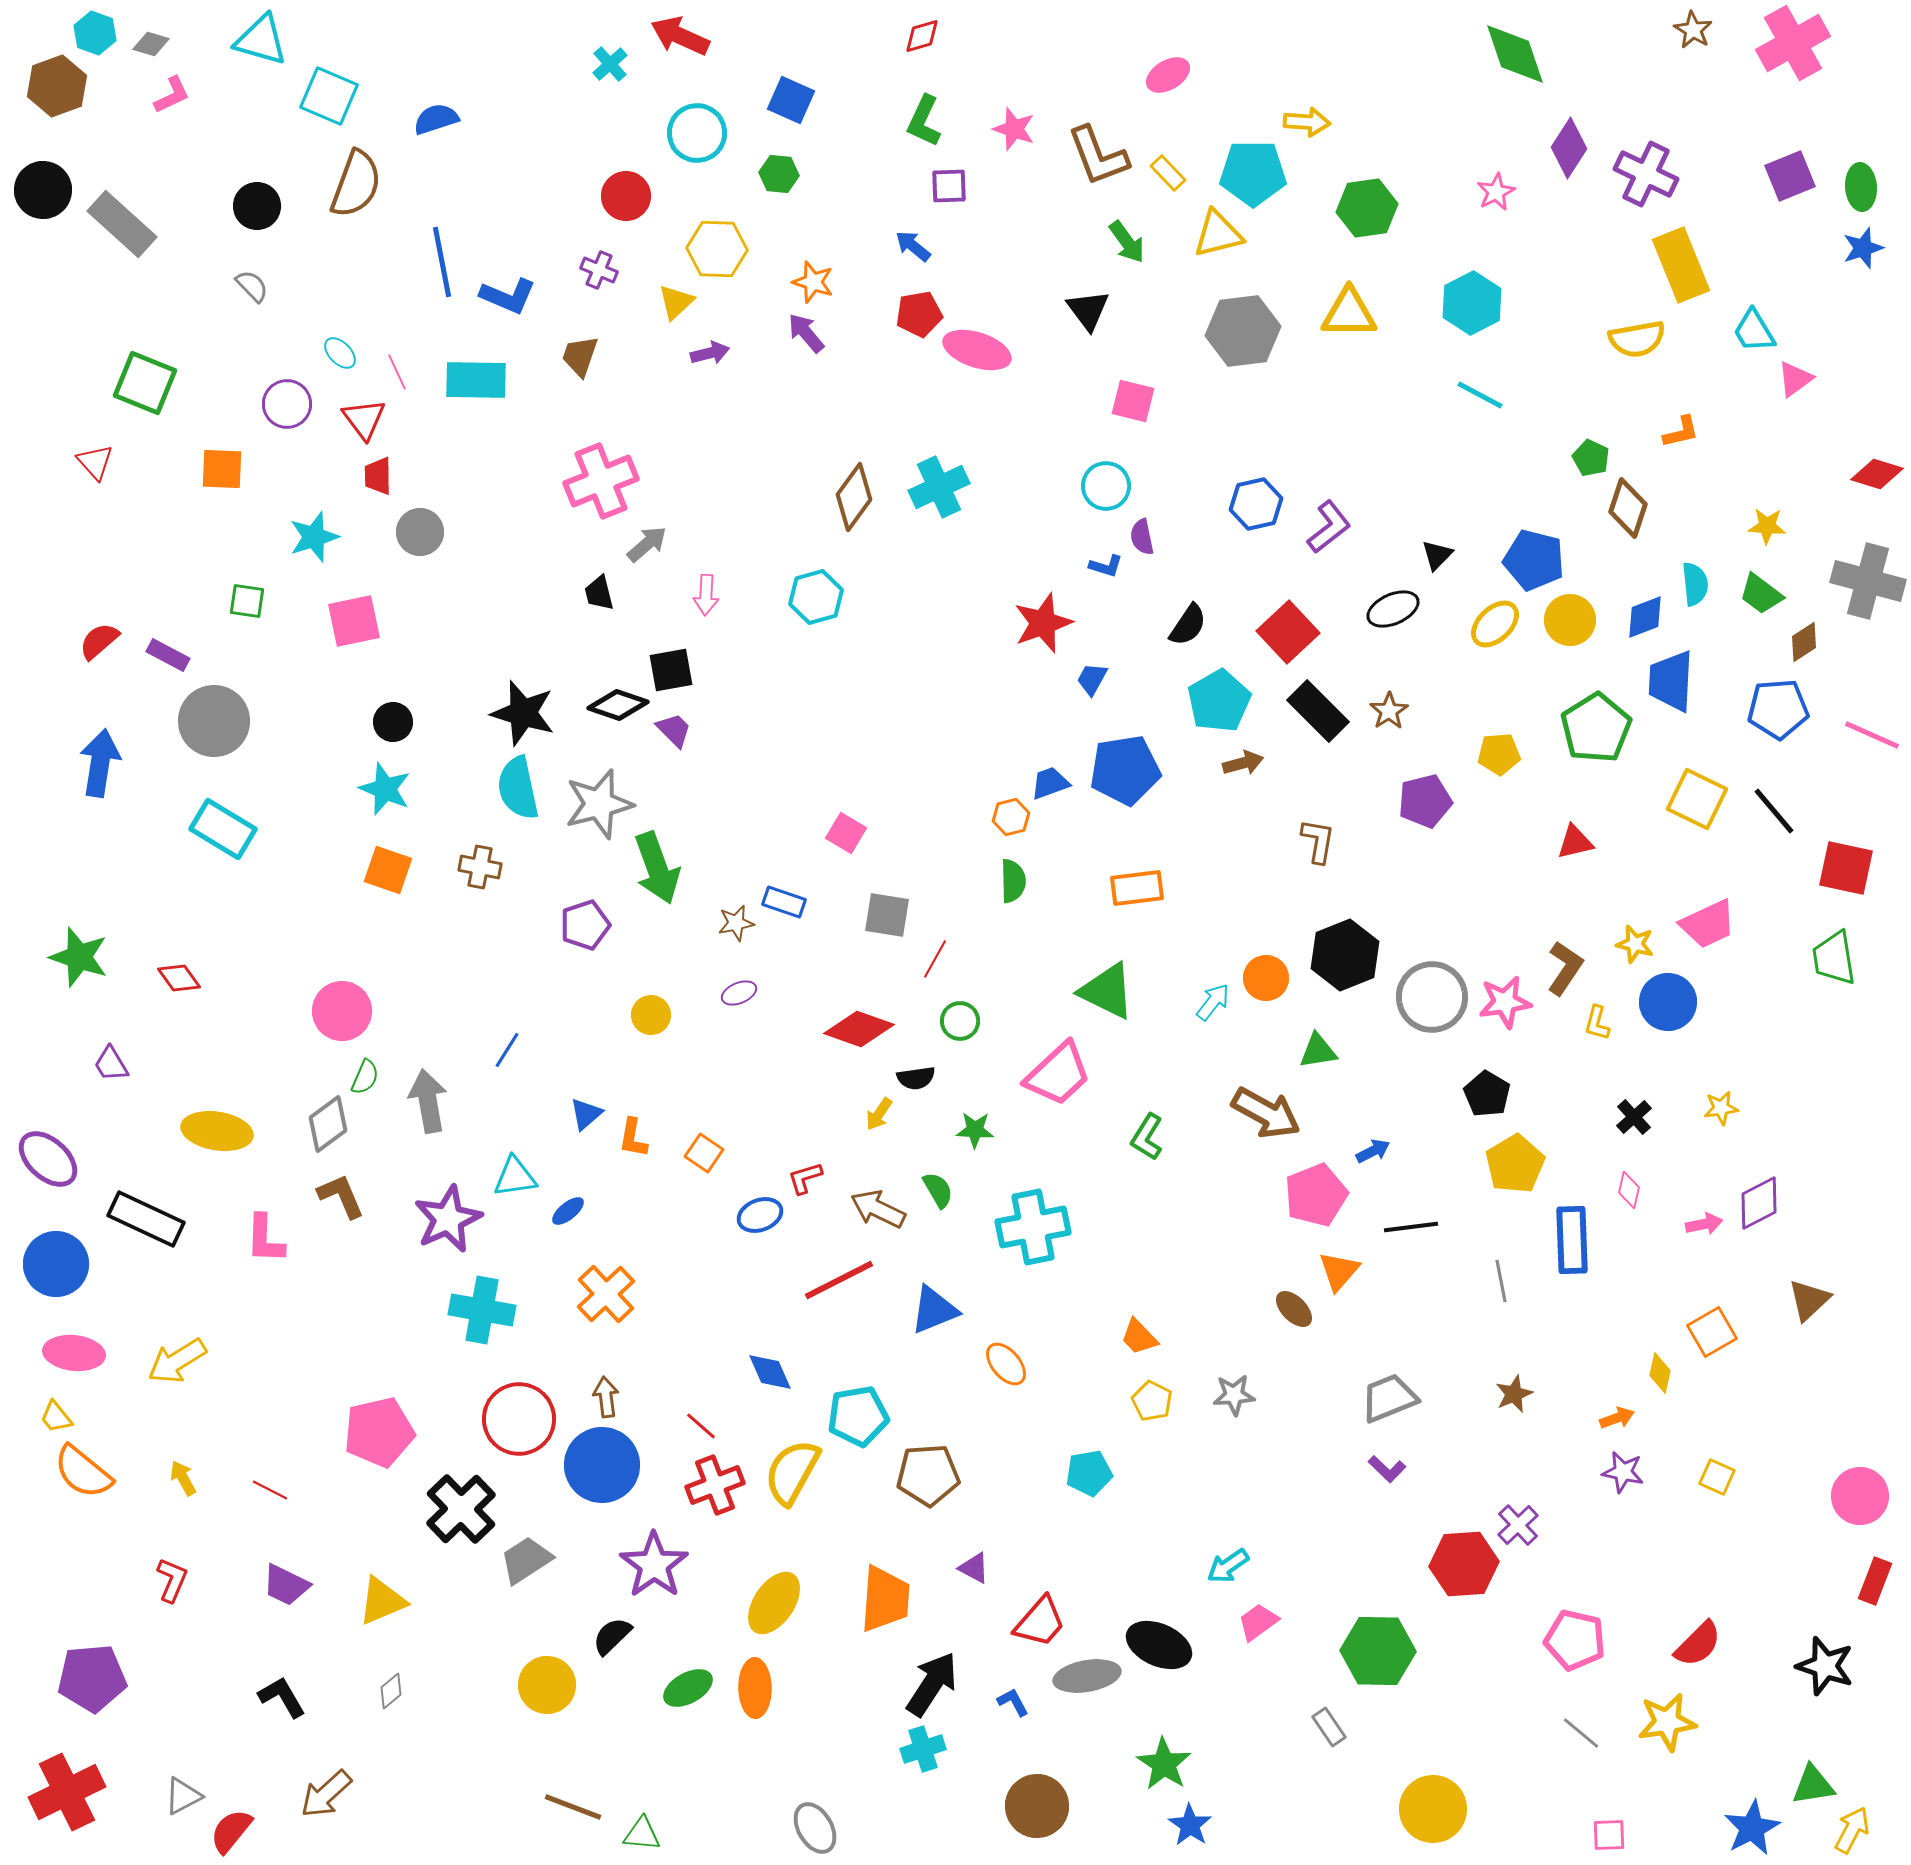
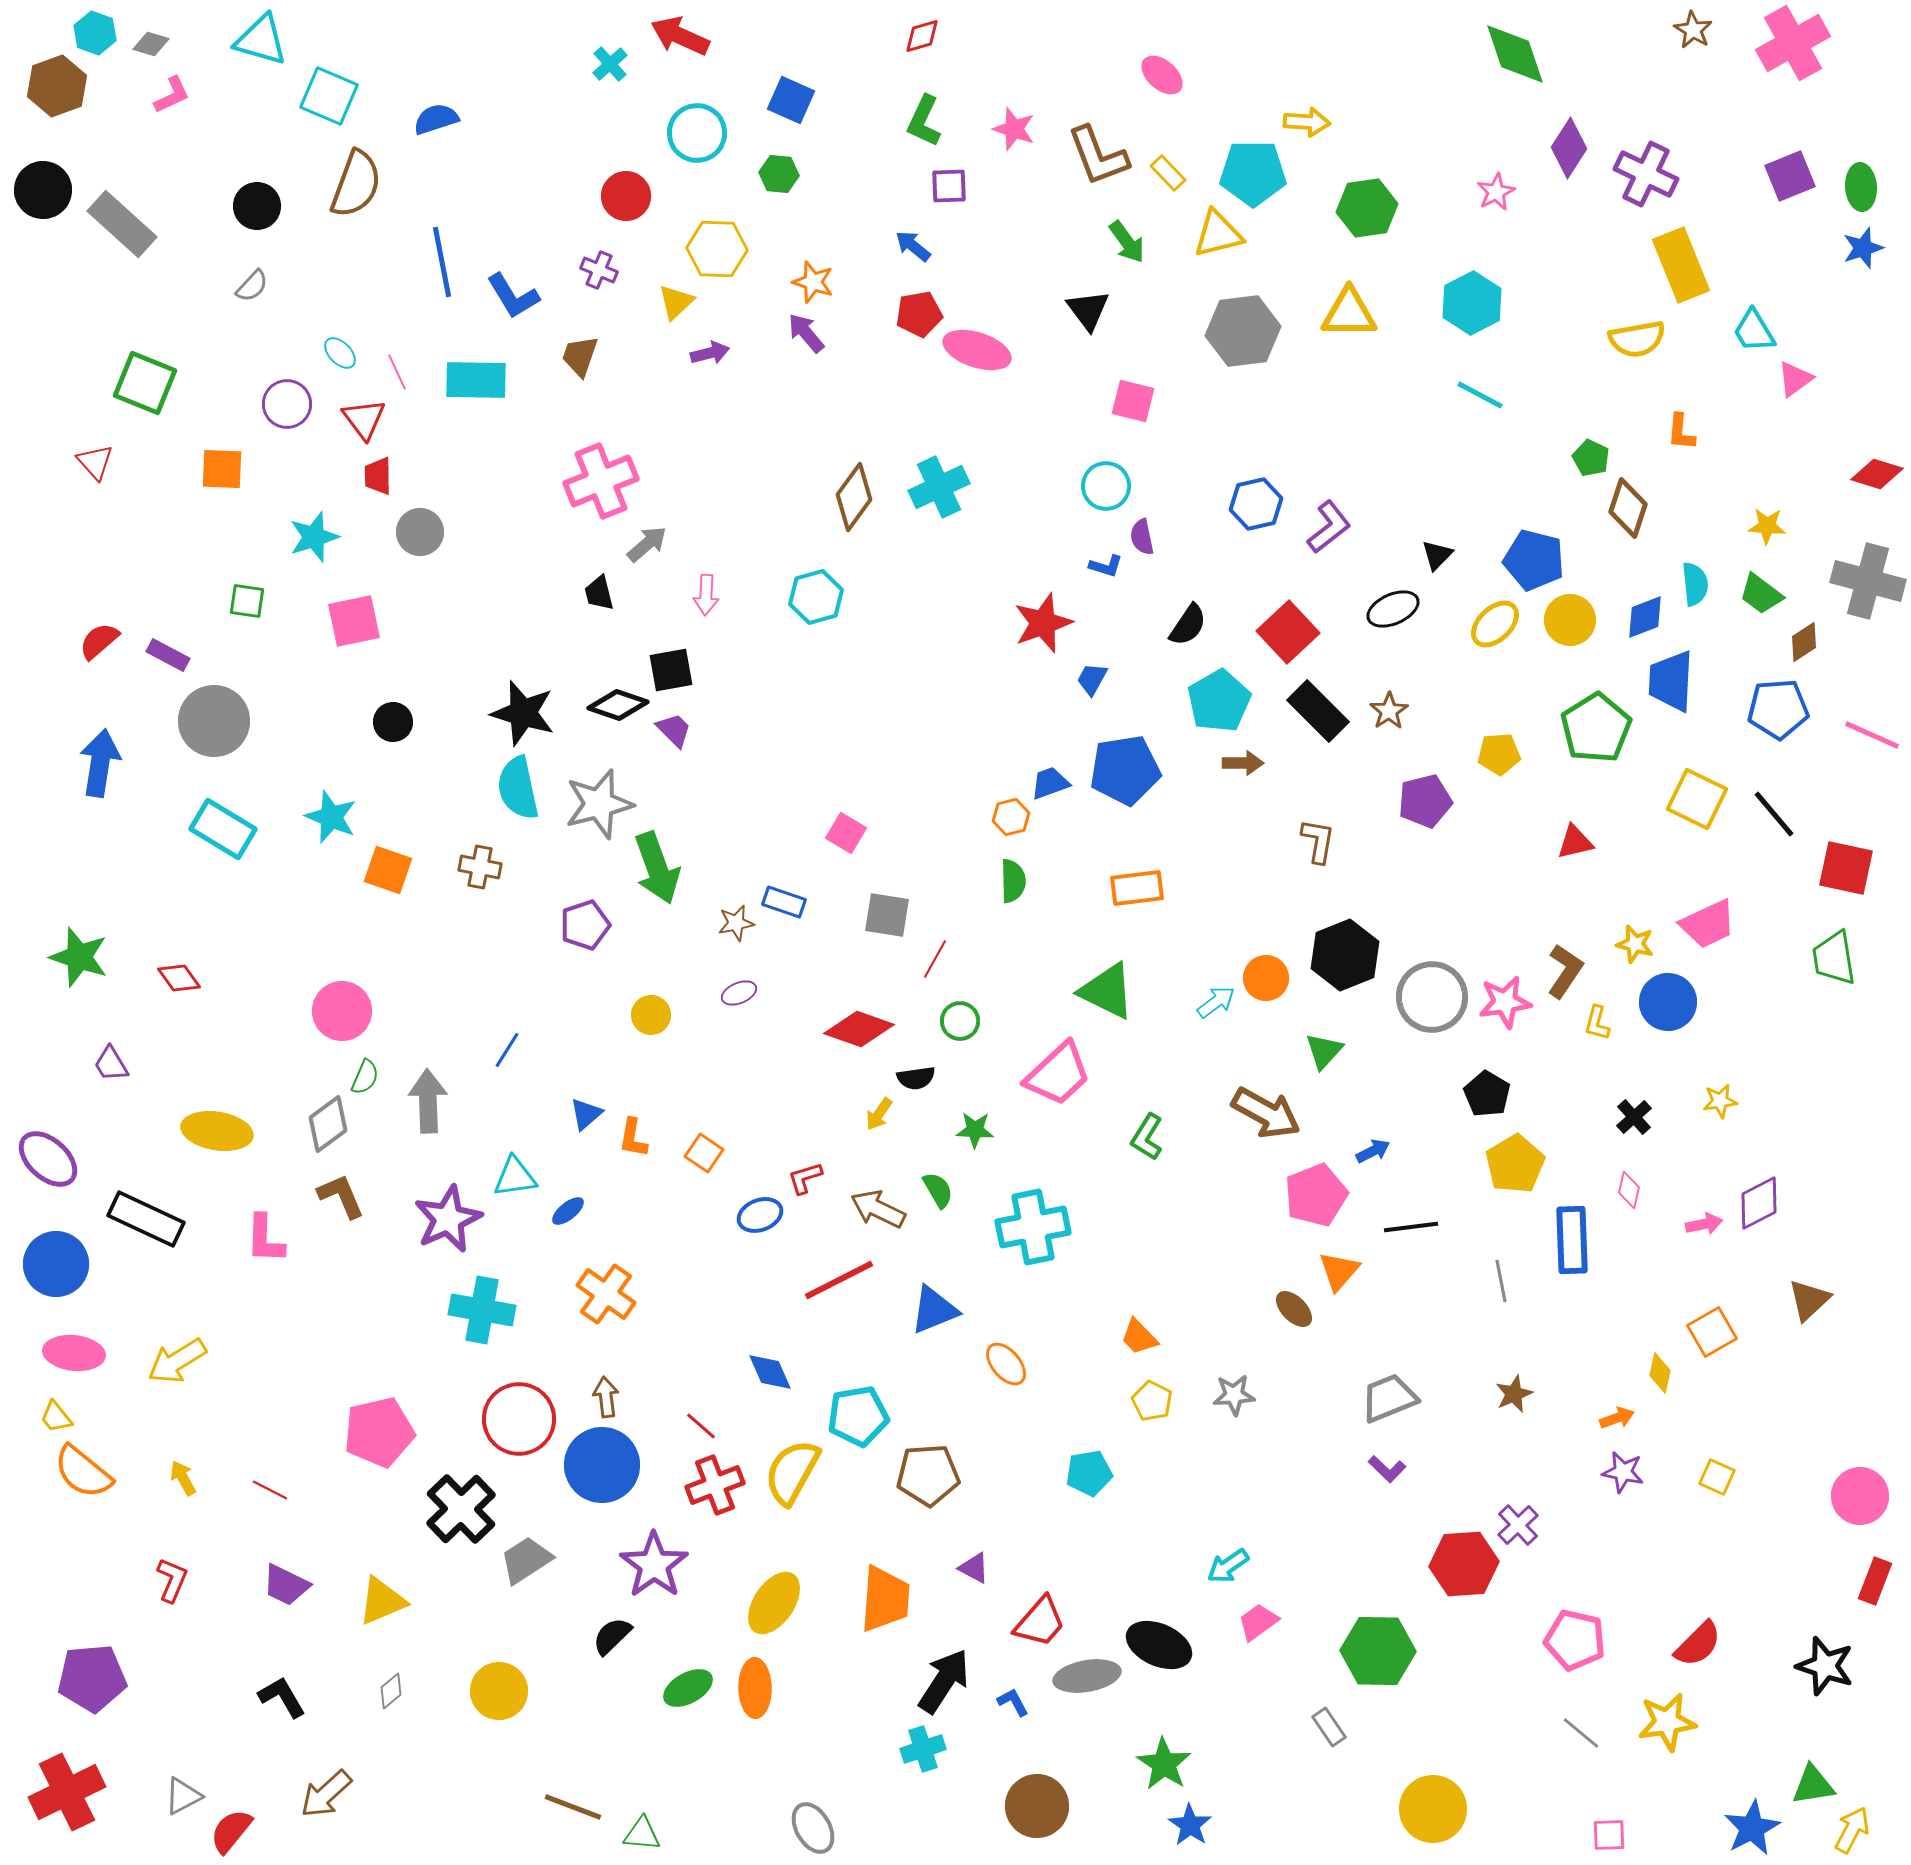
pink ellipse at (1168, 75): moved 6 px left; rotated 72 degrees clockwise
gray semicircle at (252, 286): rotated 87 degrees clockwise
blue L-shape at (508, 296): moved 5 px right; rotated 36 degrees clockwise
orange L-shape at (1681, 432): rotated 108 degrees clockwise
brown arrow at (1243, 763): rotated 15 degrees clockwise
cyan star at (385, 789): moved 54 px left, 28 px down
black line at (1774, 811): moved 3 px down
brown L-shape at (1565, 968): moved 3 px down
cyan arrow at (1213, 1002): moved 3 px right; rotated 15 degrees clockwise
green triangle at (1318, 1051): moved 6 px right; rotated 39 degrees counterclockwise
gray arrow at (428, 1101): rotated 8 degrees clockwise
yellow star at (1721, 1108): moved 1 px left, 7 px up
orange cross at (606, 1294): rotated 12 degrees counterclockwise
black arrow at (932, 1684): moved 12 px right, 3 px up
yellow circle at (547, 1685): moved 48 px left, 6 px down
gray ellipse at (815, 1828): moved 2 px left
